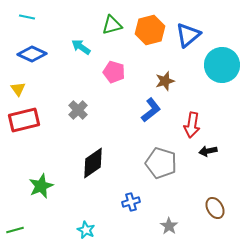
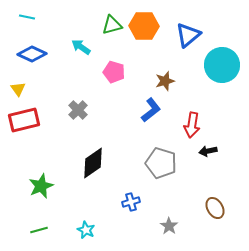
orange hexagon: moved 6 px left, 4 px up; rotated 16 degrees clockwise
green line: moved 24 px right
